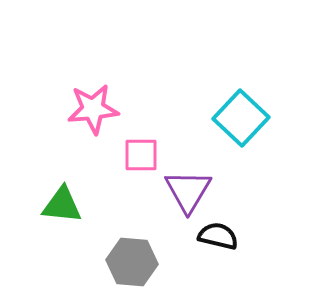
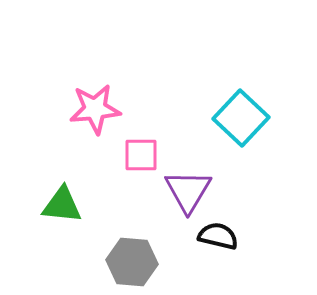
pink star: moved 2 px right
